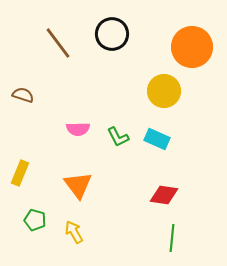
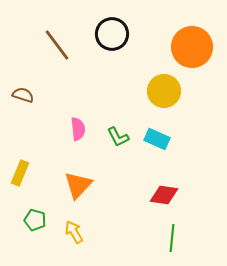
brown line: moved 1 px left, 2 px down
pink semicircle: rotated 95 degrees counterclockwise
orange triangle: rotated 20 degrees clockwise
